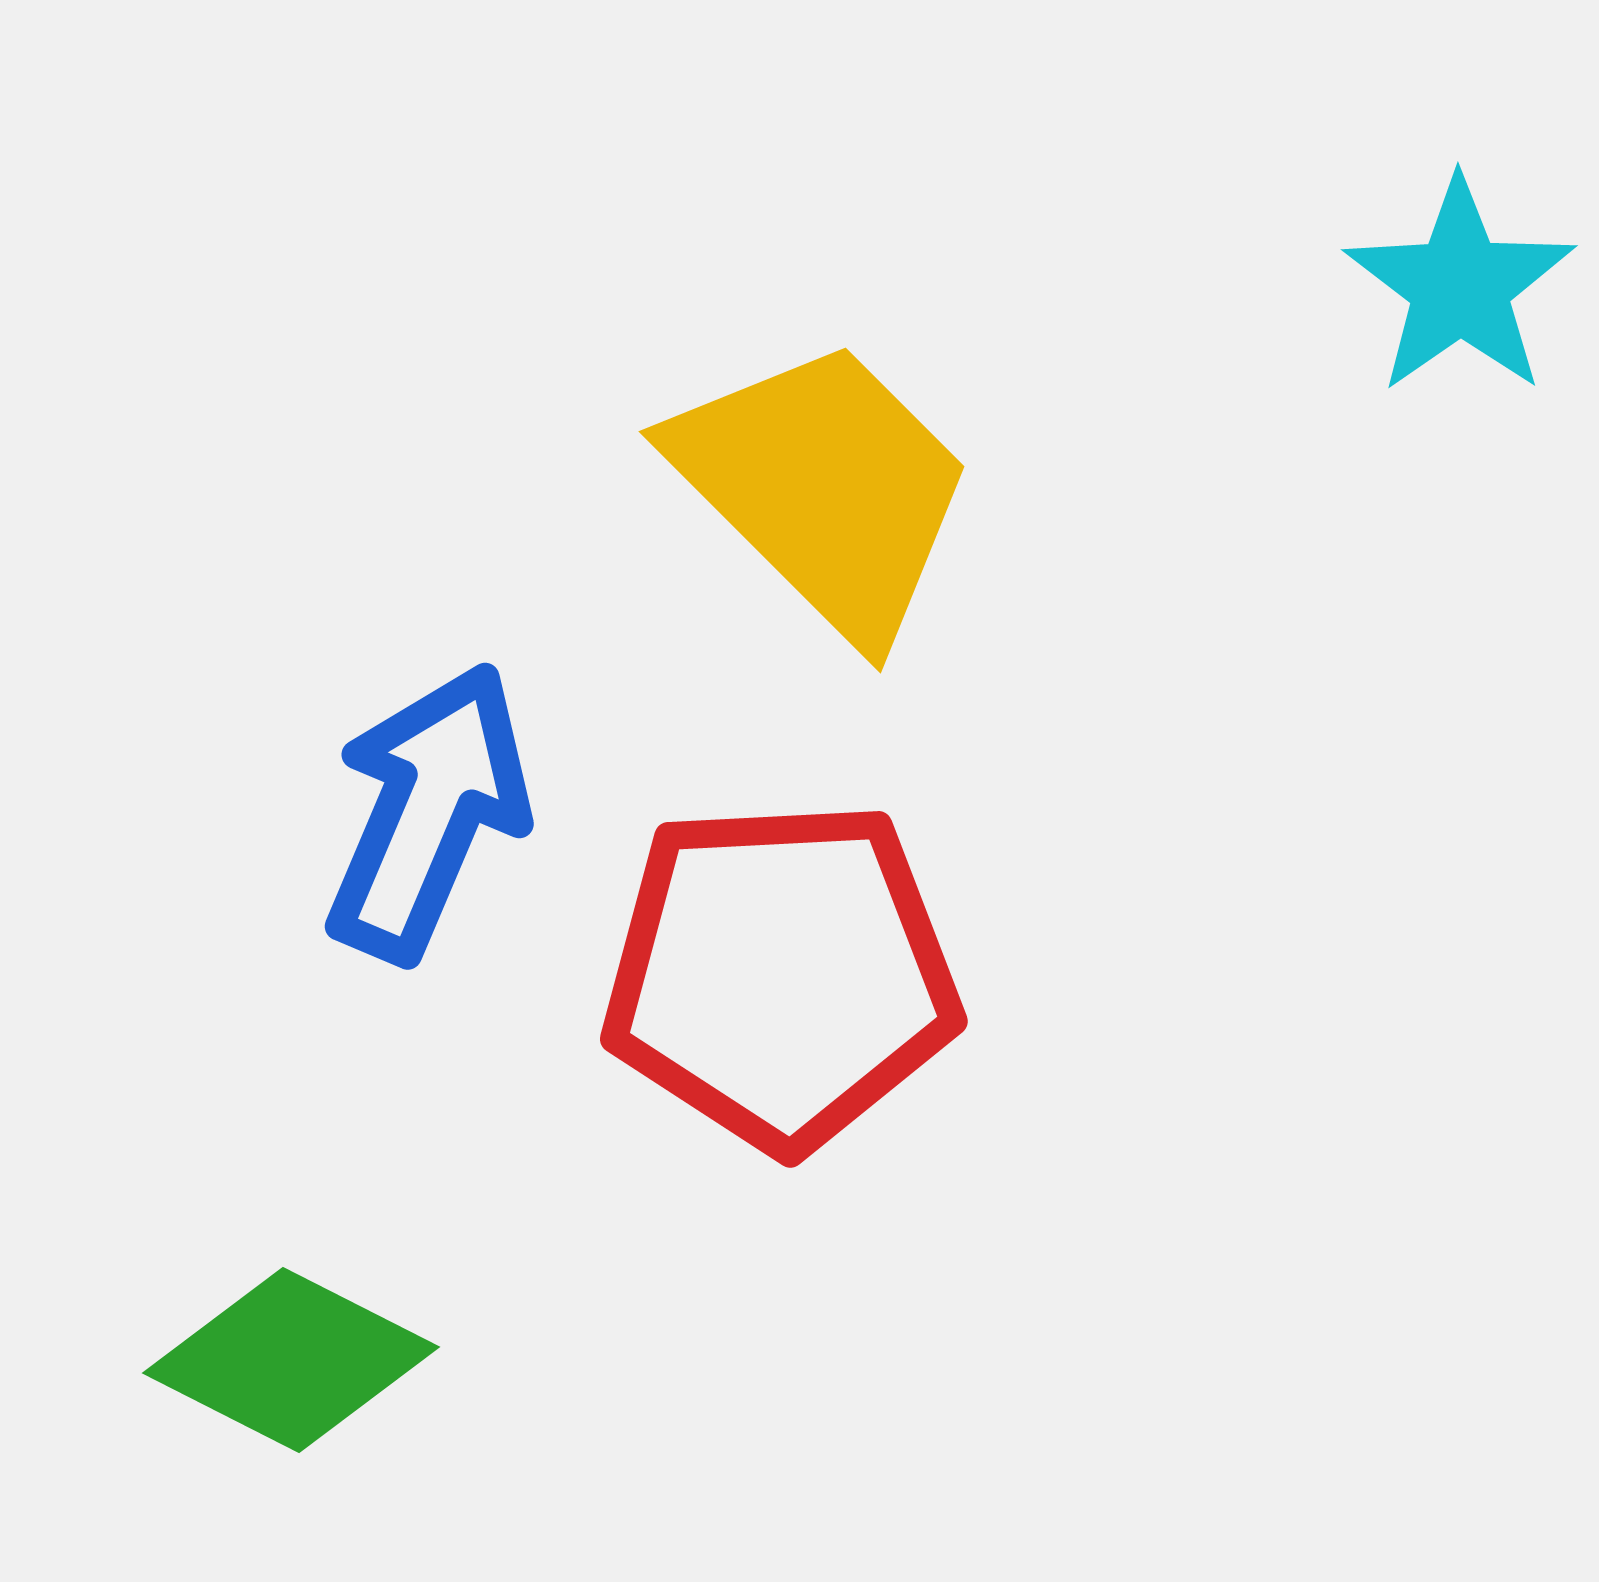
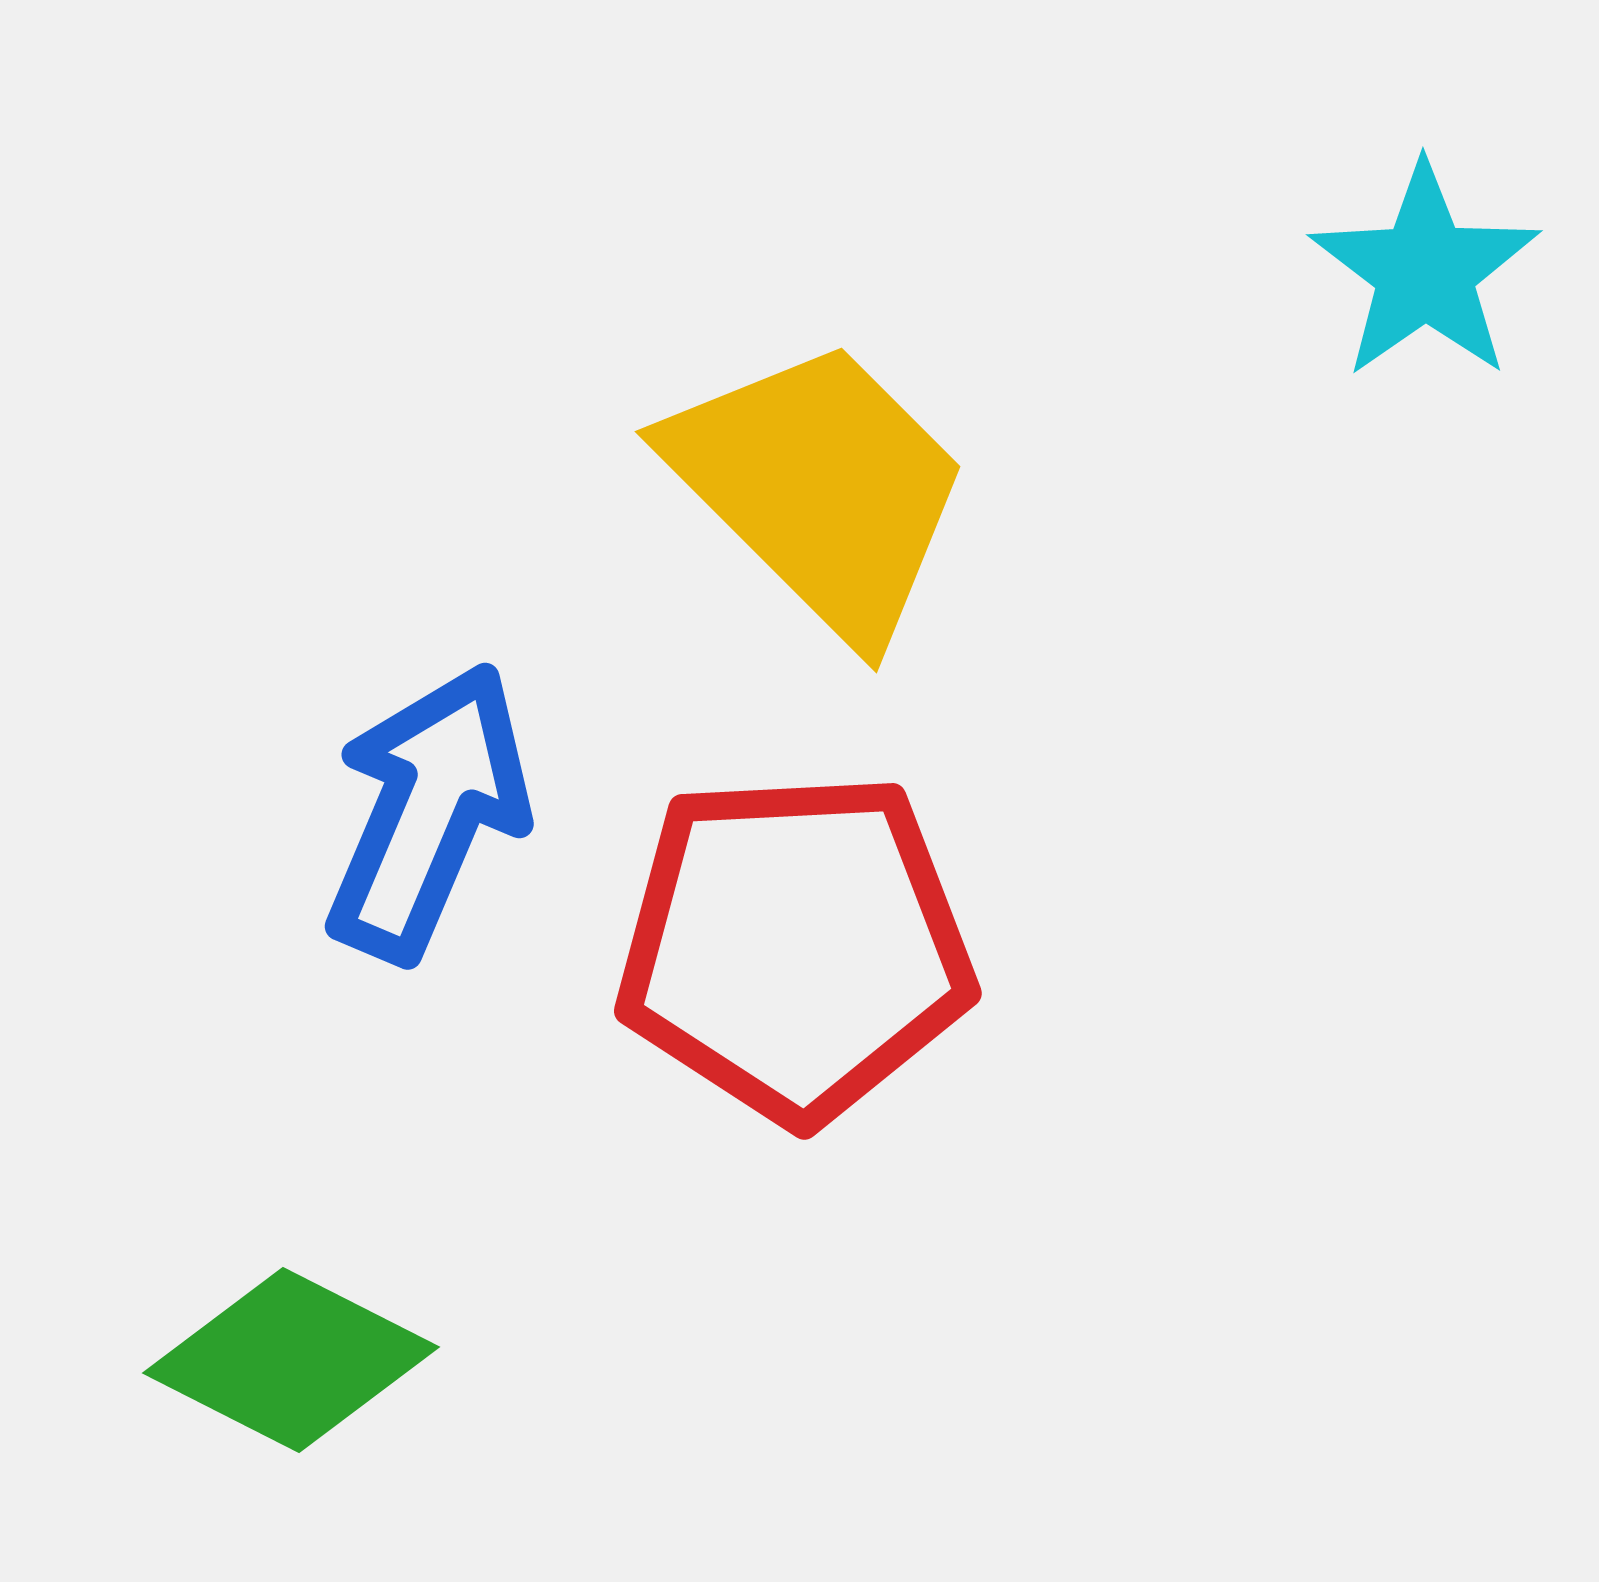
cyan star: moved 35 px left, 15 px up
yellow trapezoid: moved 4 px left
red pentagon: moved 14 px right, 28 px up
